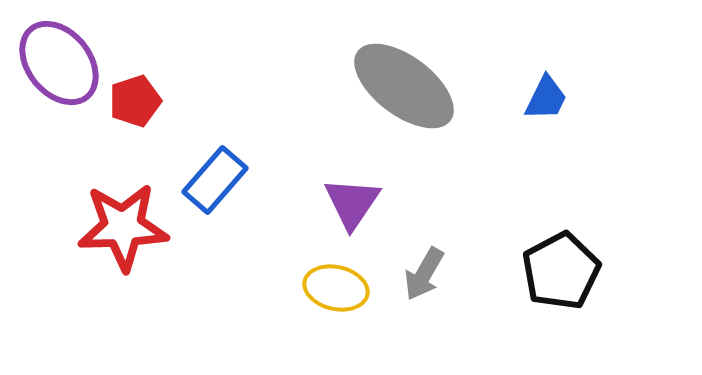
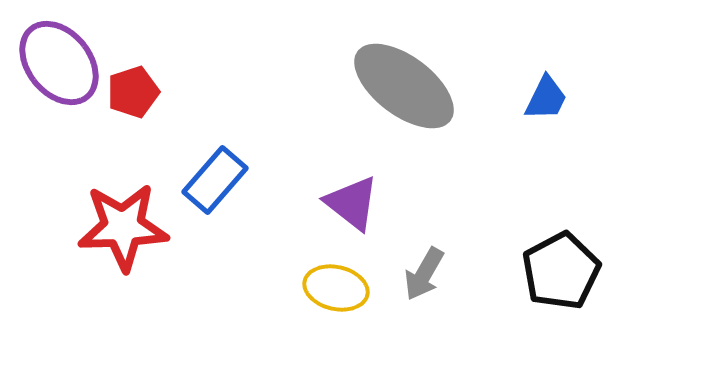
red pentagon: moved 2 px left, 9 px up
purple triangle: rotated 26 degrees counterclockwise
